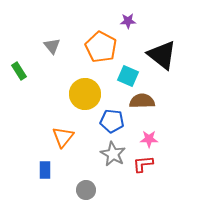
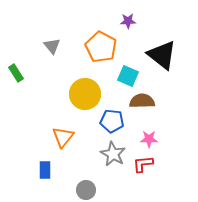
green rectangle: moved 3 px left, 2 px down
